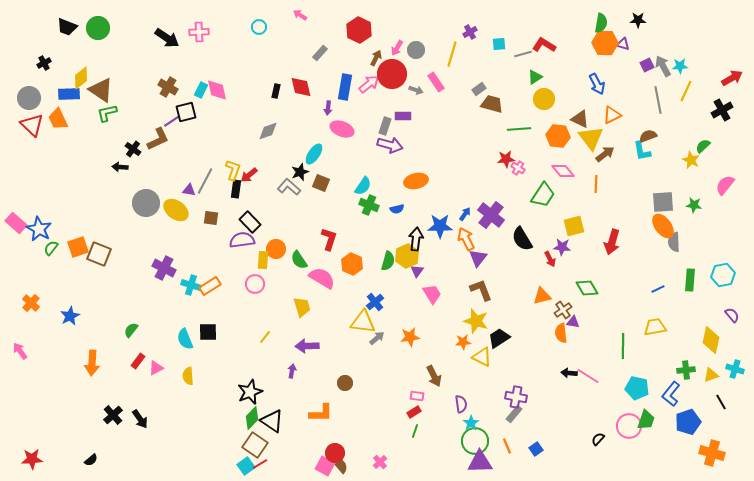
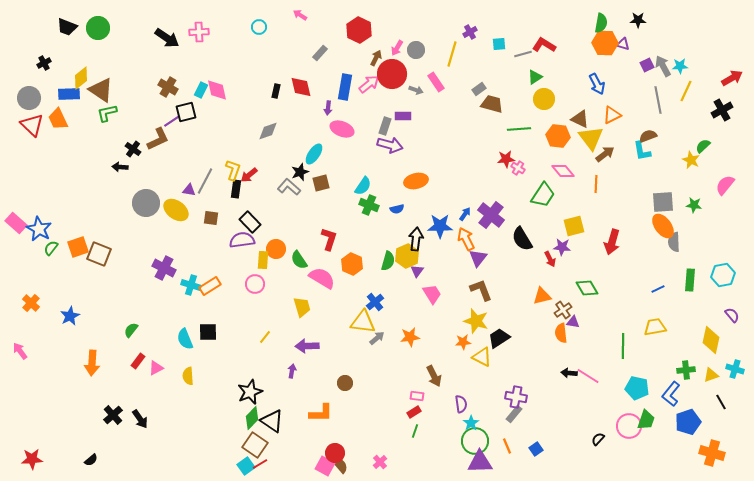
brown square at (321, 183): rotated 36 degrees counterclockwise
